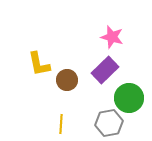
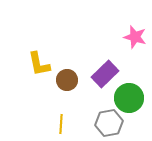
pink star: moved 23 px right
purple rectangle: moved 4 px down
